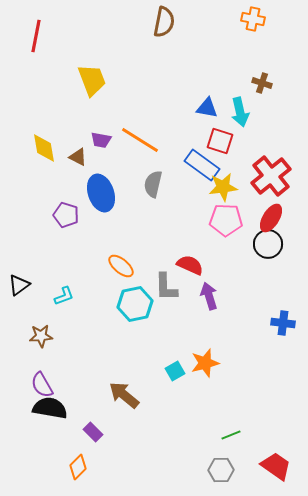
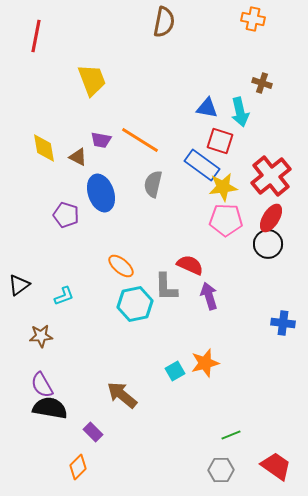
brown arrow: moved 2 px left
